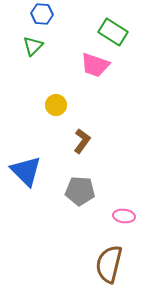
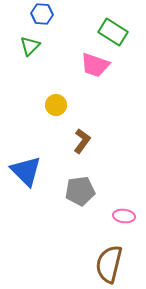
green triangle: moved 3 px left
gray pentagon: rotated 12 degrees counterclockwise
